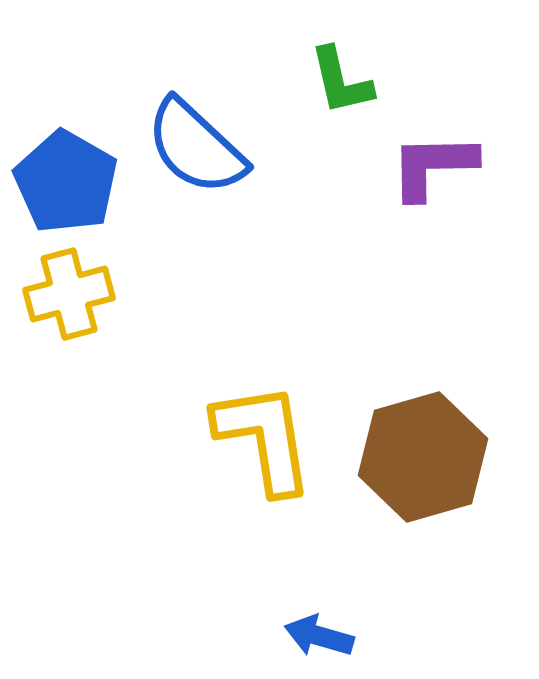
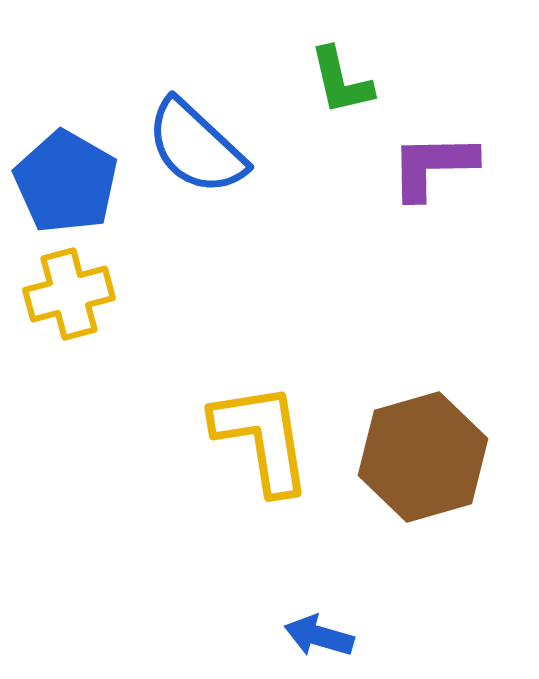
yellow L-shape: moved 2 px left
